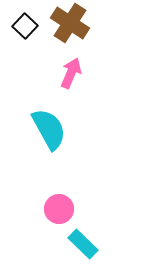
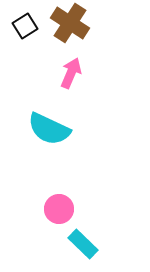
black square: rotated 15 degrees clockwise
cyan semicircle: rotated 144 degrees clockwise
